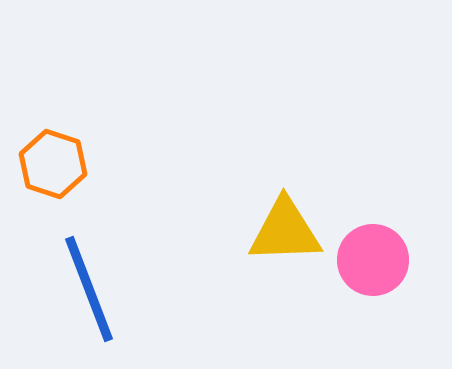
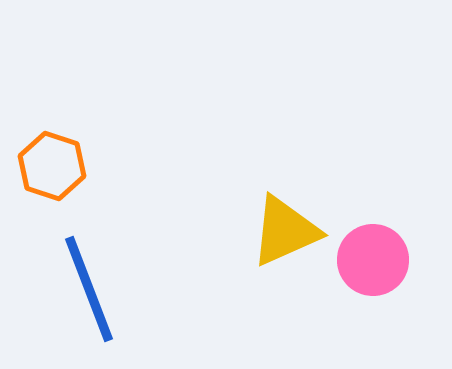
orange hexagon: moved 1 px left, 2 px down
yellow triangle: rotated 22 degrees counterclockwise
